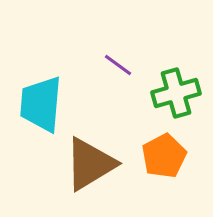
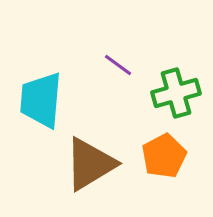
cyan trapezoid: moved 4 px up
